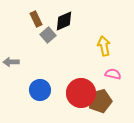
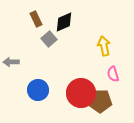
black diamond: moved 1 px down
gray square: moved 1 px right, 4 px down
pink semicircle: rotated 119 degrees counterclockwise
blue circle: moved 2 px left
brown pentagon: rotated 15 degrees clockwise
